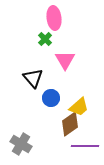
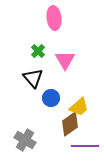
green cross: moved 7 px left, 12 px down
gray cross: moved 4 px right, 4 px up
